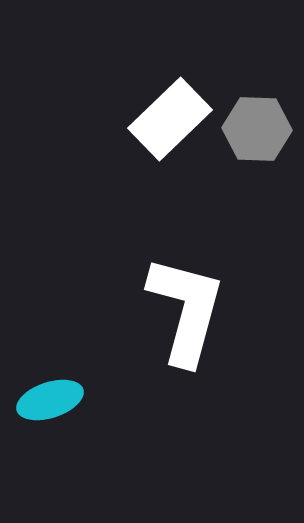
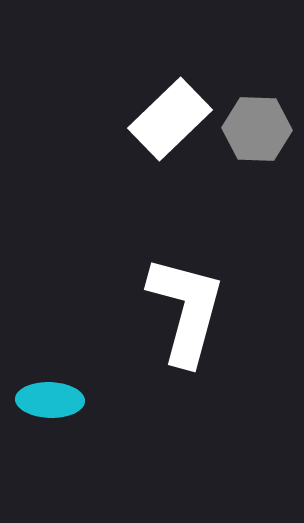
cyan ellipse: rotated 20 degrees clockwise
